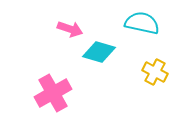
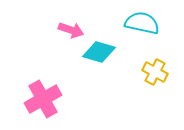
pink arrow: moved 1 px right, 1 px down
pink cross: moved 10 px left, 6 px down
